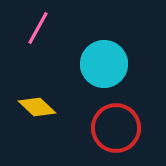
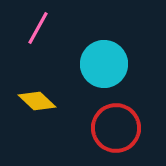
yellow diamond: moved 6 px up
